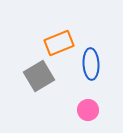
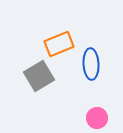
orange rectangle: moved 1 px down
pink circle: moved 9 px right, 8 px down
